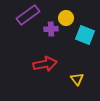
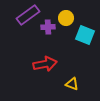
purple cross: moved 3 px left, 2 px up
yellow triangle: moved 5 px left, 5 px down; rotated 32 degrees counterclockwise
